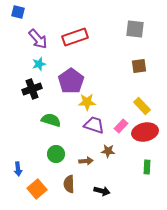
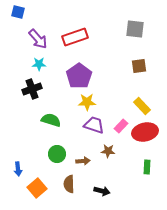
cyan star: rotated 16 degrees clockwise
purple pentagon: moved 8 px right, 5 px up
green circle: moved 1 px right
brown arrow: moved 3 px left
orange square: moved 1 px up
